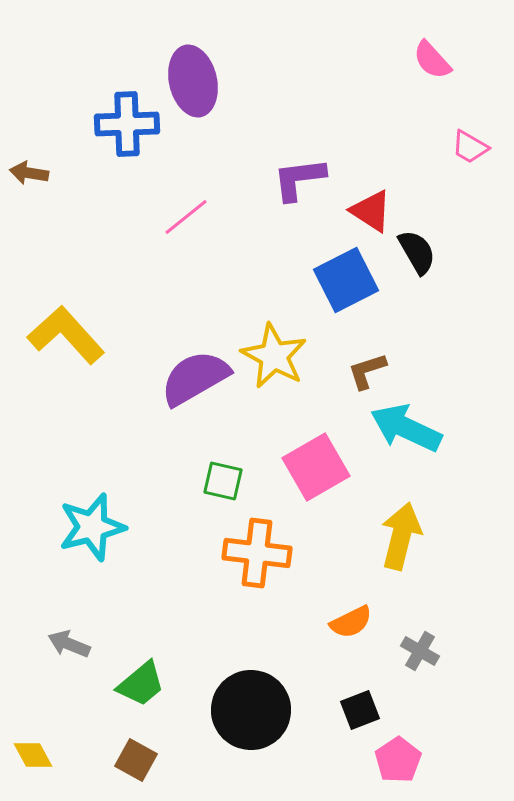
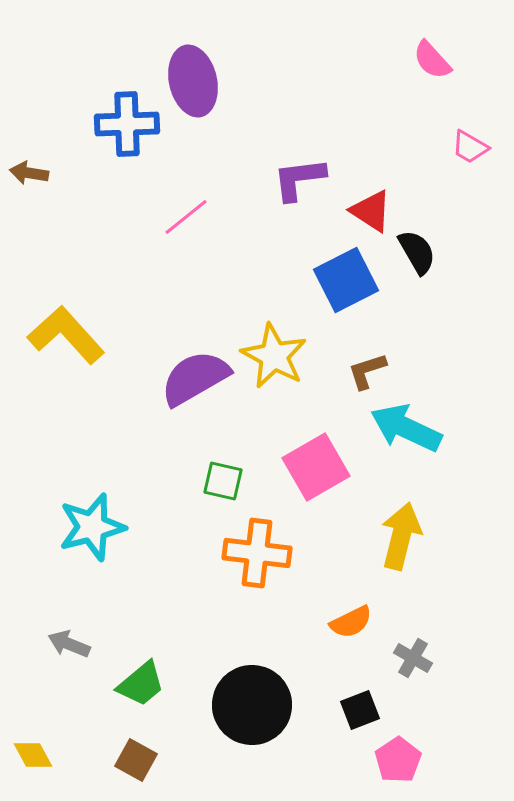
gray cross: moved 7 px left, 7 px down
black circle: moved 1 px right, 5 px up
